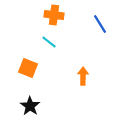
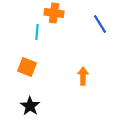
orange cross: moved 2 px up
cyan line: moved 12 px left, 10 px up; rotated 56 degrees clockwise
orange square: moved 1 px left, 1 px up
